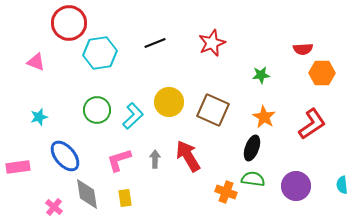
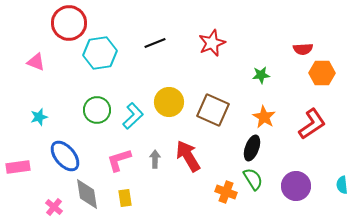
green semicircle: rotated 50 degrees clockwise
